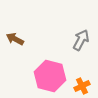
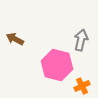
gray arrow: rotated 15 degrees counterclockwise
pink hexagon: moved 7 px right, 11 px up
